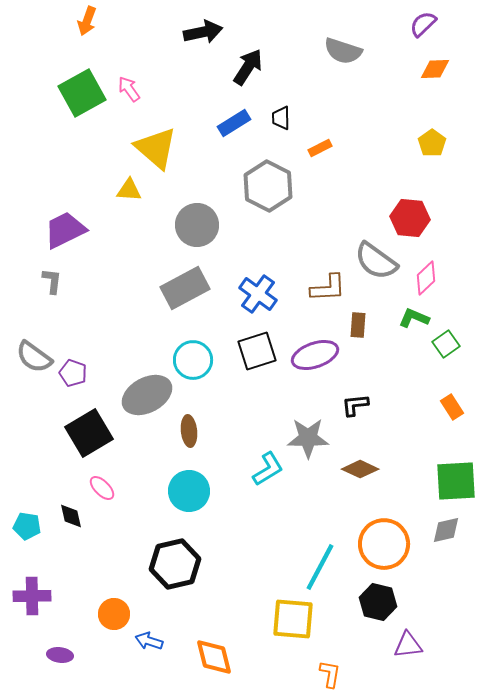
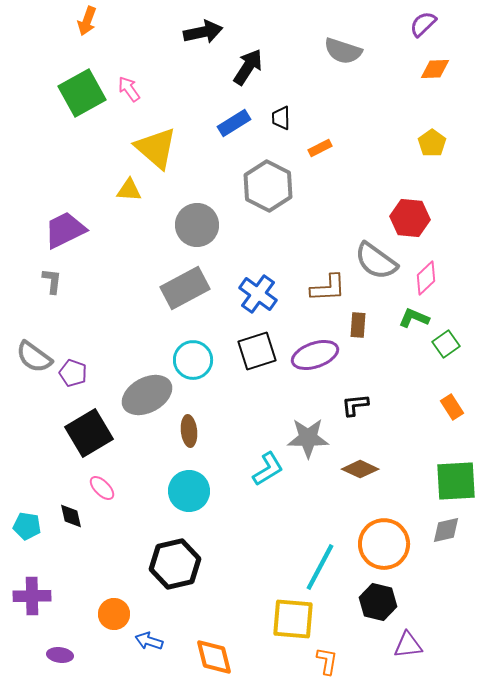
orange L-shape at (330, 674): moved 3 px left, 13 px up
